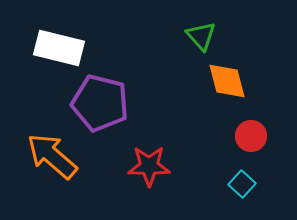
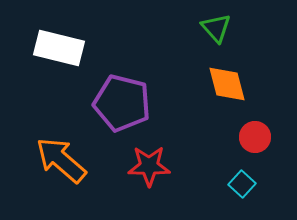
green triangle: moved 15 px right, 8 px up
orange diamond: moved 3 px down
purple pentagon: moved 22 px right
red circle: moved 4 px right, 1 px down
orange arrow: moved 9 px right, 4 px down
